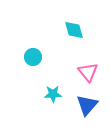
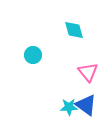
cyan circle: moved 2 px up
cyan star: moved 16 px right, 13 px down
blue triangle: moved 1 px left; rotated 35 degrees counterclockwise
